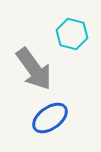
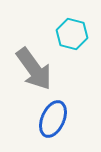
blue ellipse: moved 3 px right, 1 px down; rotated 30 degrees counterclockwise
